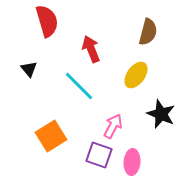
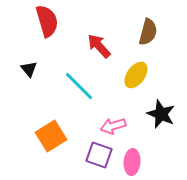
red arrow: moved 8 px right, 3 px up; rotated 20 degrees counterclockwise
pink arrow: rotated 135 degrees counterclockwise
